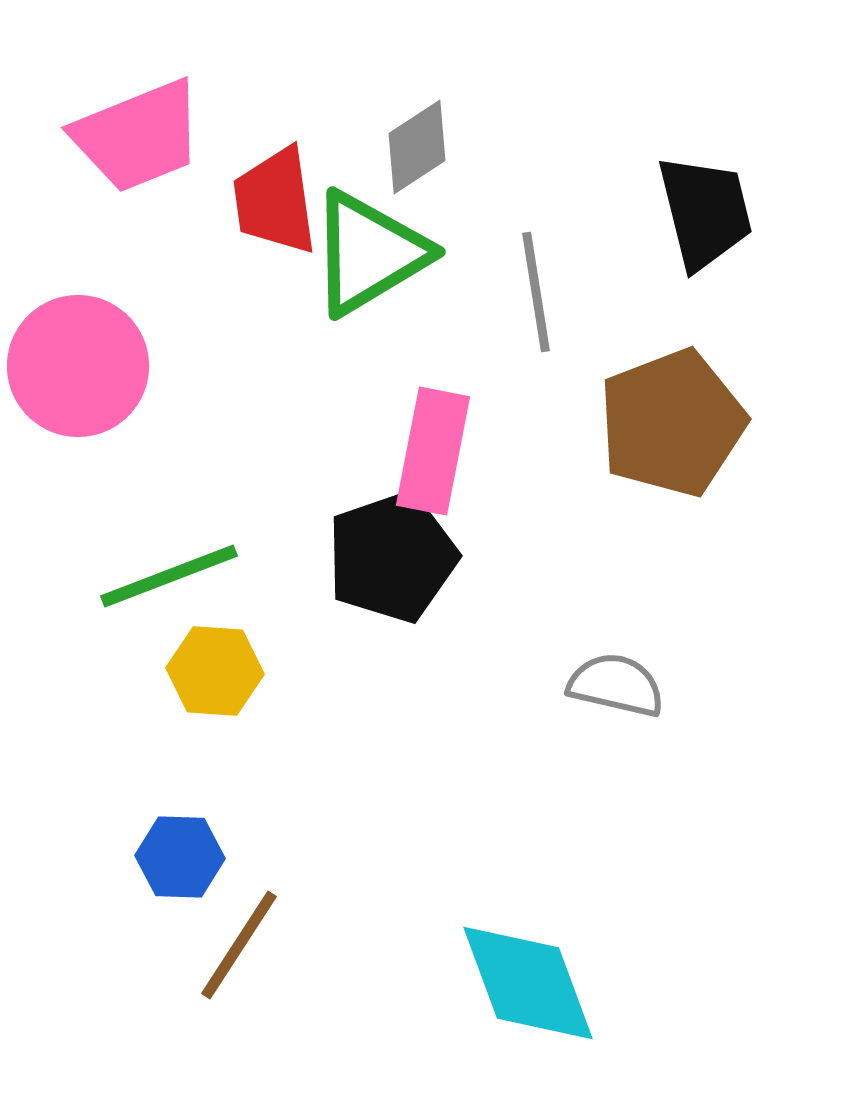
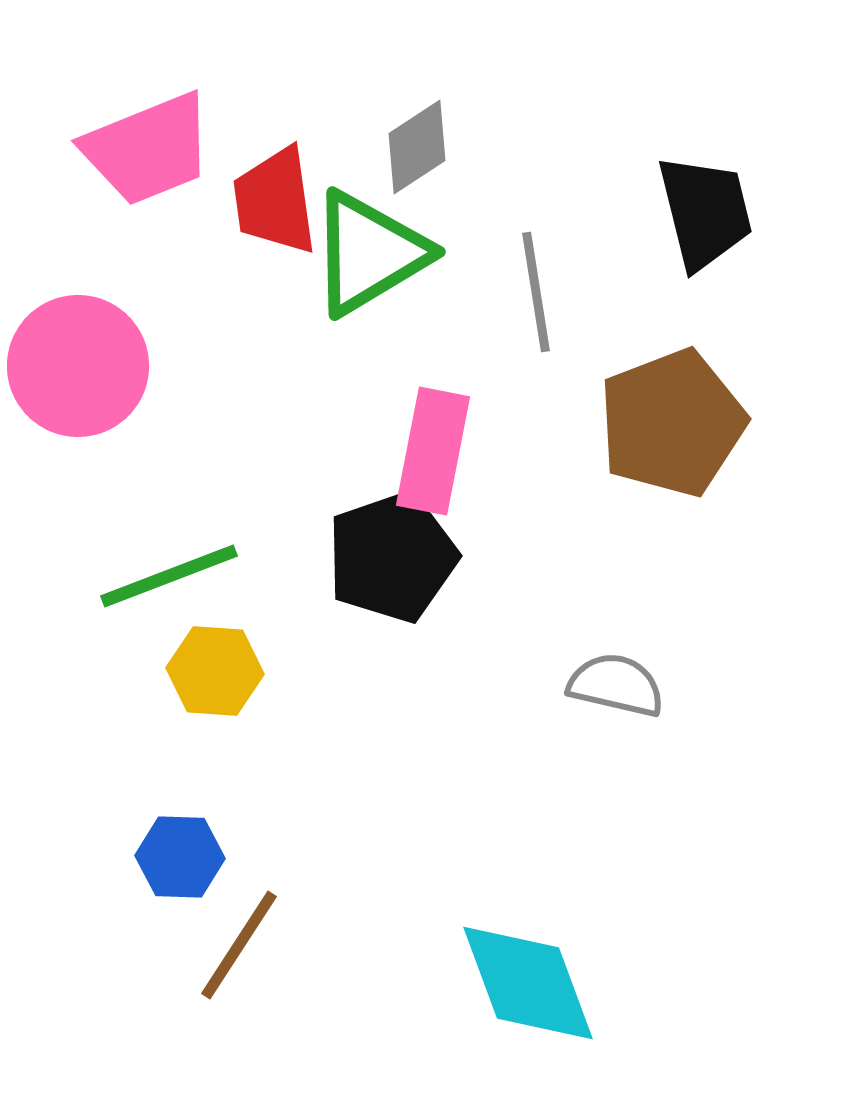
pink trapezoid: moved 10 px right, 13 px down
